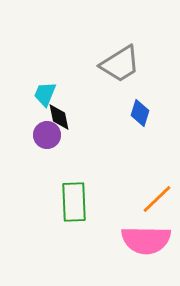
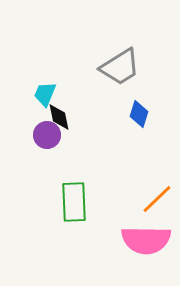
gray trapezoid: moved 3 px down
blue diamond: moved 1 px left, 1 px down
